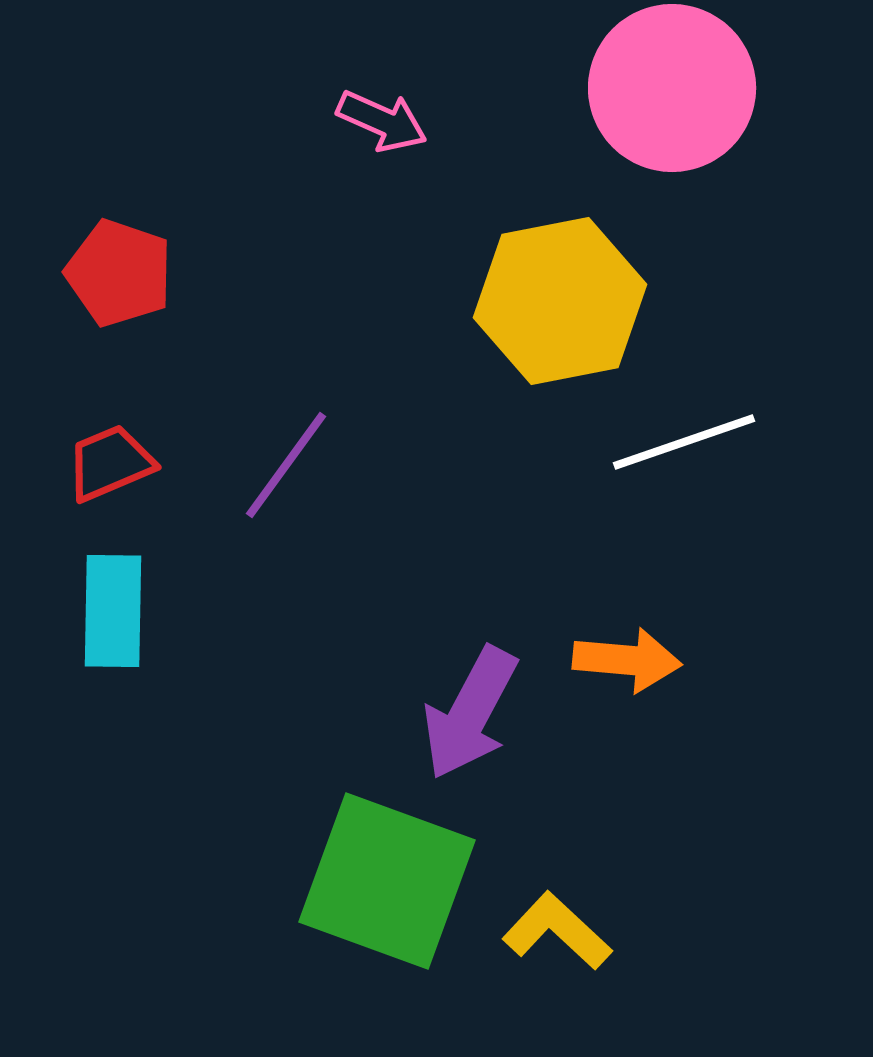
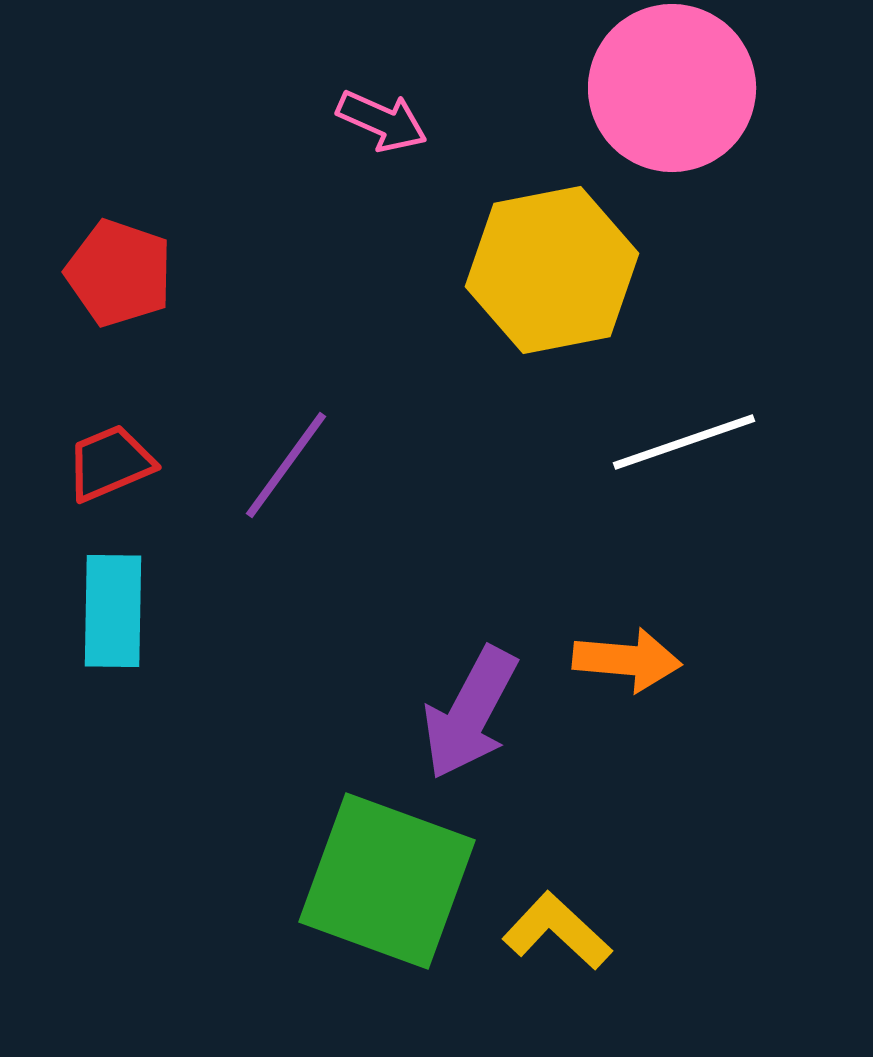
yellow hexagon: moved 8 px left, 31 px up
